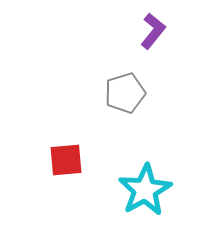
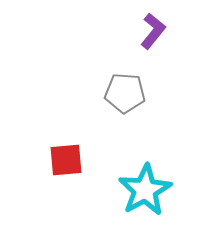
gray pentagon: rotated 21 degrees clockwise
